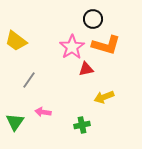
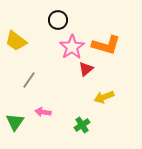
black circle: moved 35 px left, 1 px down
red triangle: rotated 28 degrees counterclockwise
green cross: rotated 21 degrees counterclockwise
